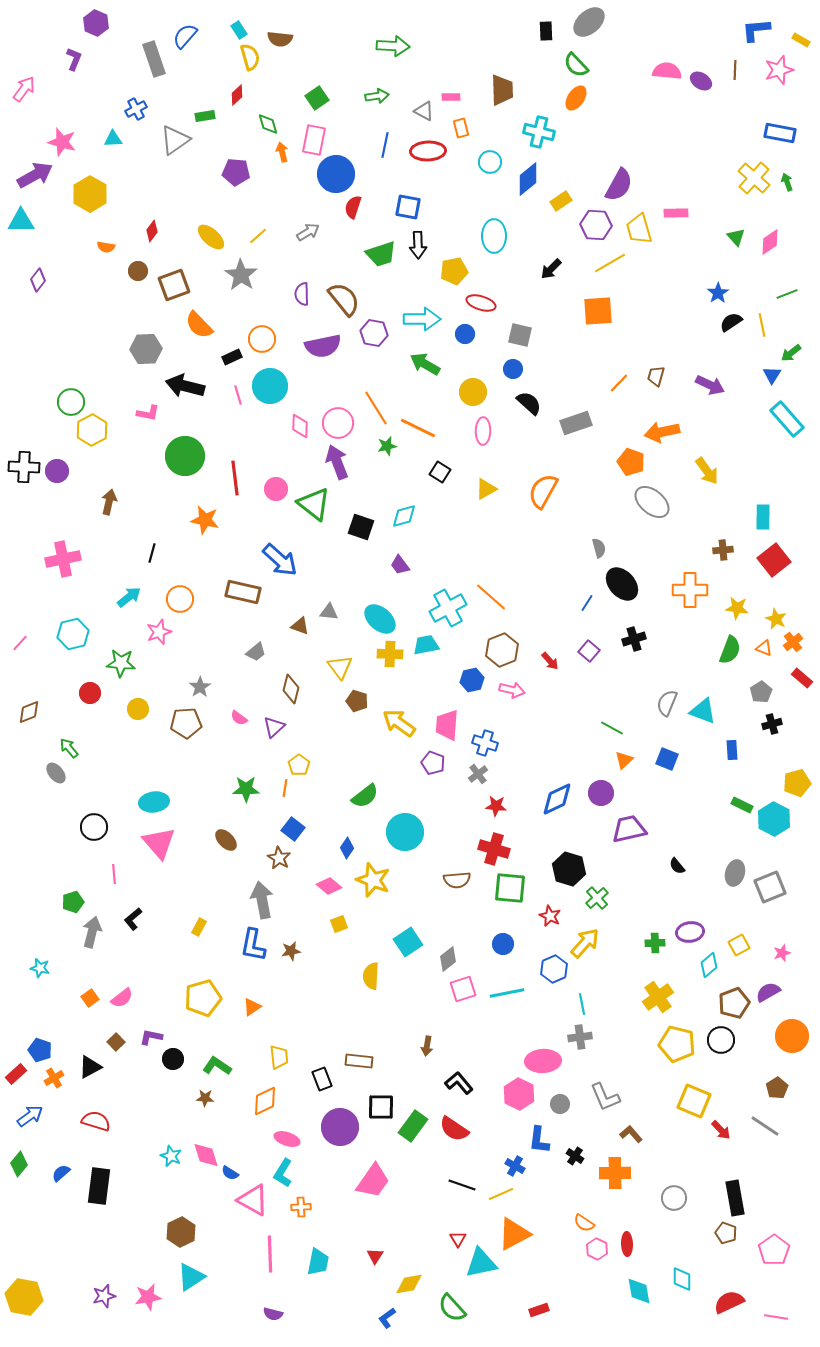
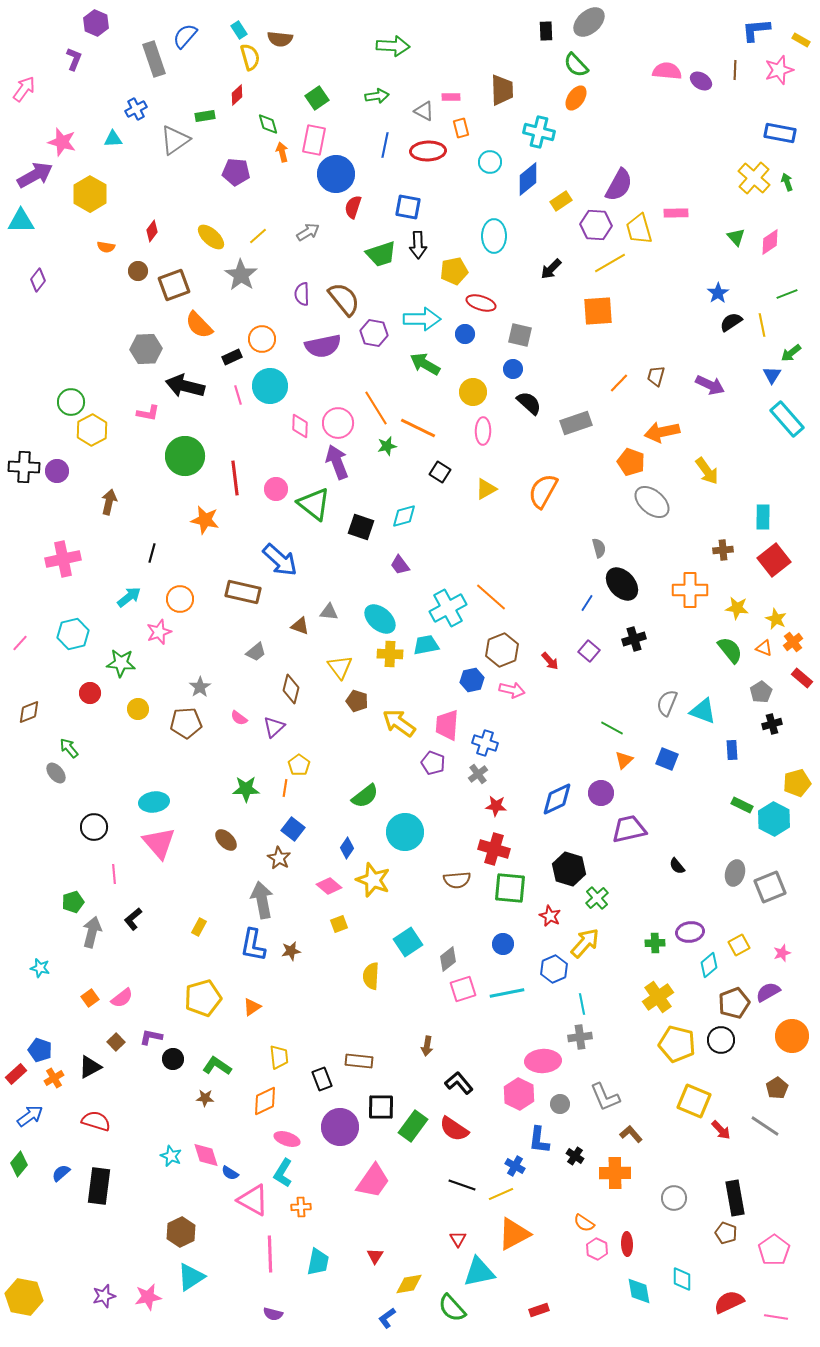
green semicircle at (730, 650): rotated 60 degrees counterclockwise
cyan triangle at (481, 1263): moved 2 px left, 9 px down
